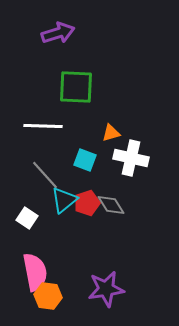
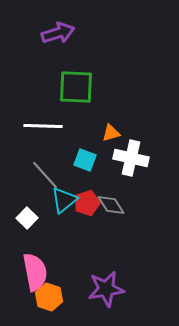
white square: rotated 10 degrees clockwise
orange hexagon: moved 1 px right, 1 px down; rotated 12 degrees clockwise
